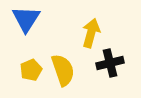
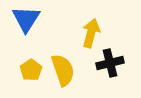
yellow pentagon: rotated 10 degrees counterclockwise
